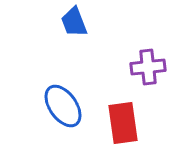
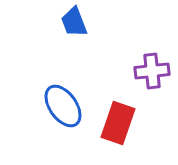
purple cross: moved 4 px right, 4 px down
red rectangle: moved 5 px left; rotated 27 degrees clockwise
